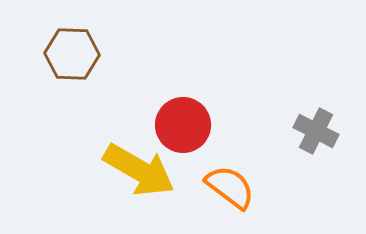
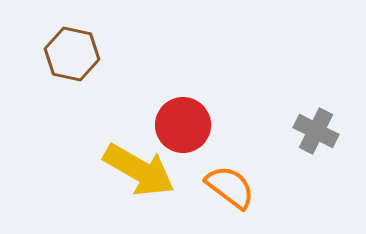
brown hexagon: rotated 10 degrees clockwise
